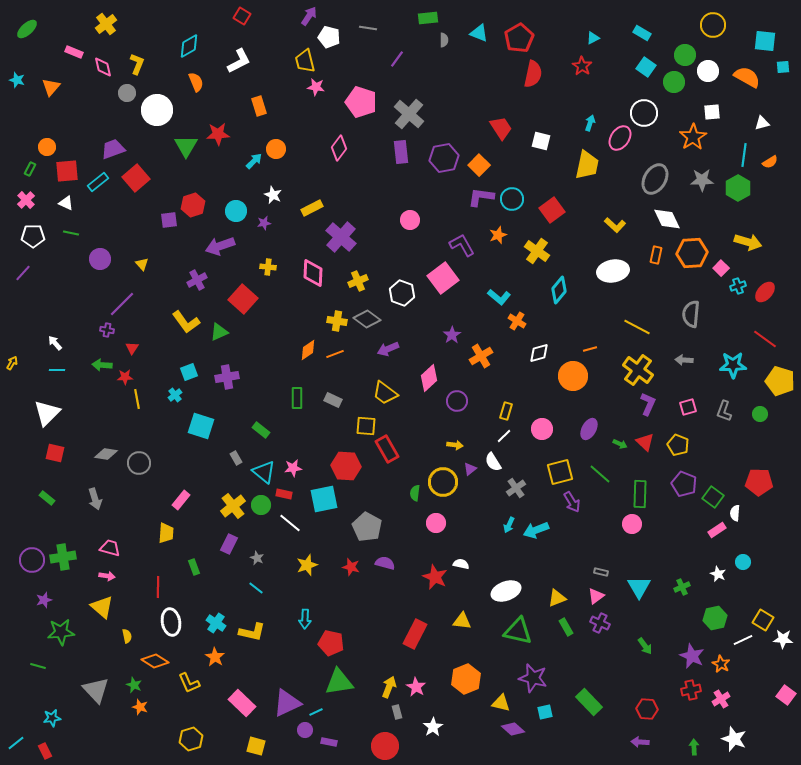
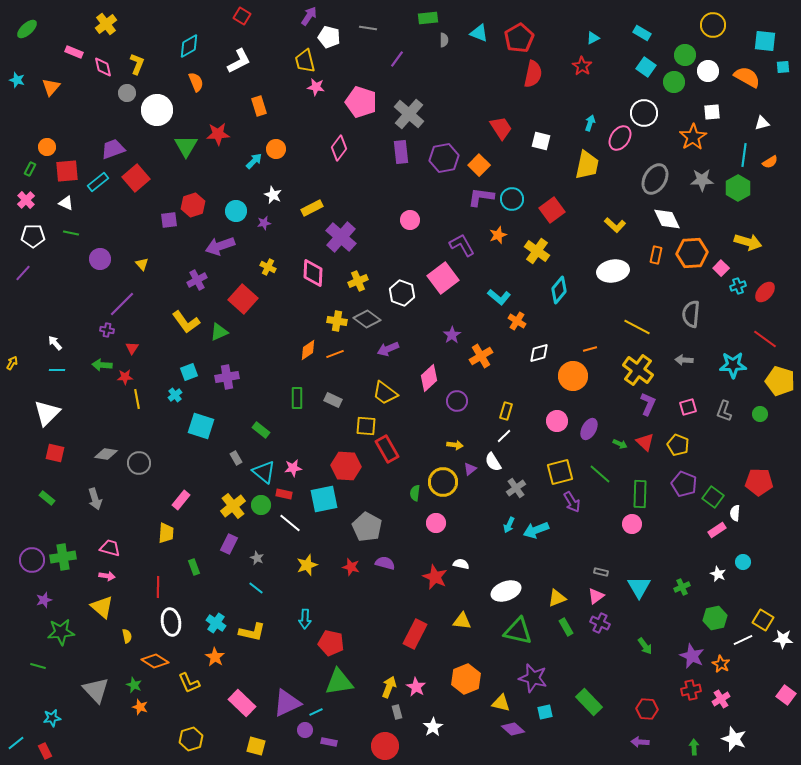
yellow cross at (268, 267): rotated 21 degrees clockwise
pink circle at (542, 429): moved 15 px right, 8 px up
